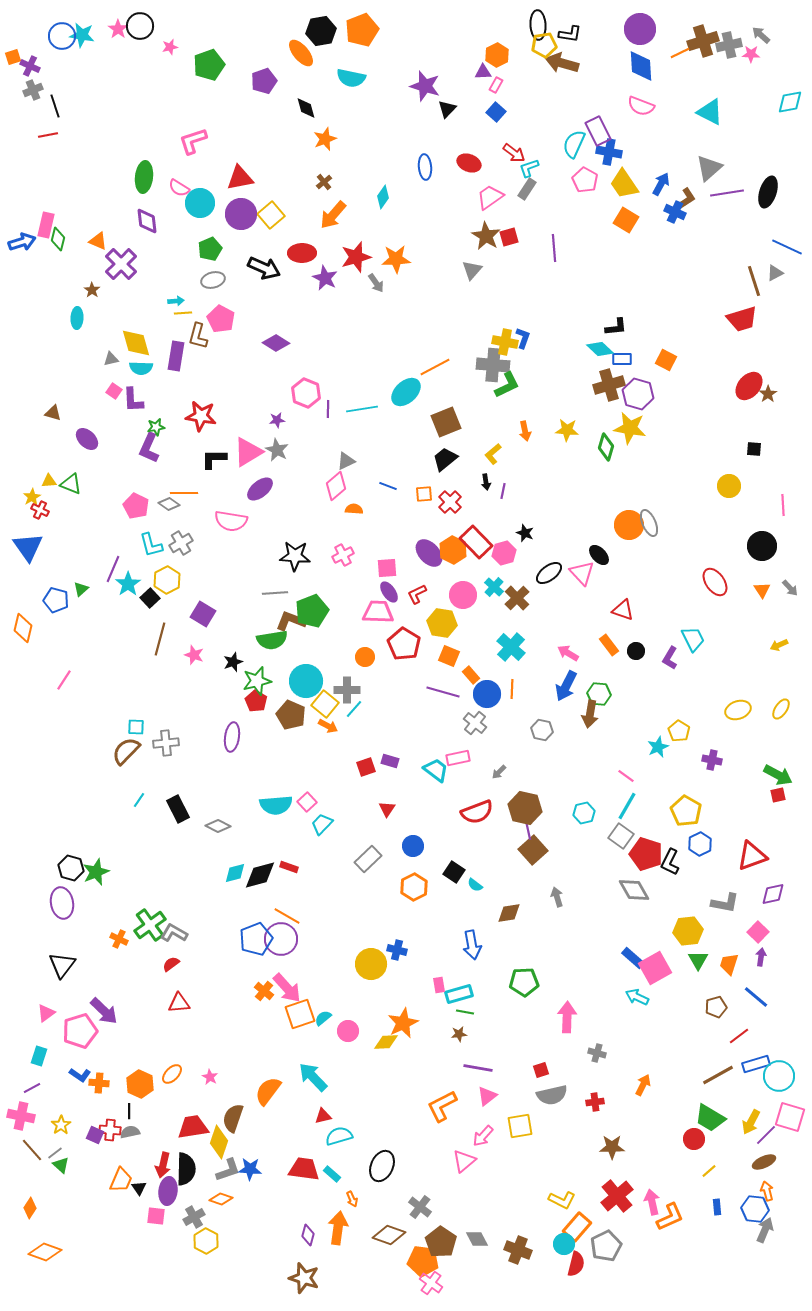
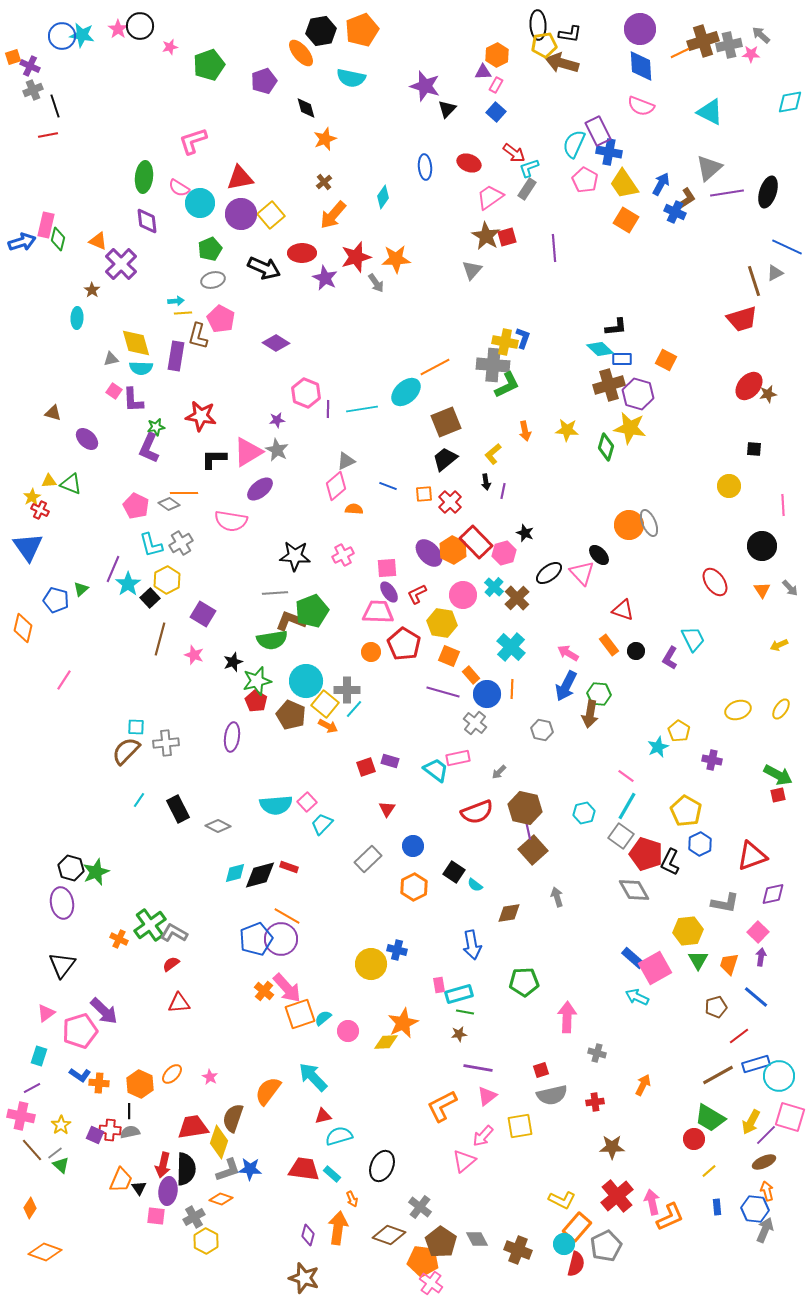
red square at (509, 237): moved 2 px left
brown star at (768, 394): rotated 24 degrees clockwise
orange circle at (365, 657): moved 6 px right, 5 px up
